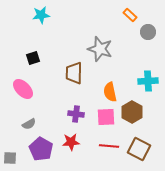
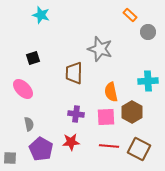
cyan star: rotated 24 degrees clockwise
orange semicircle: moved 1 px right
gray semicircle: rotated 72 degrees counterclockwise
